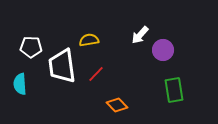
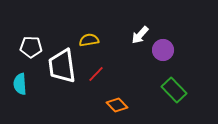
green rectangle: rotated 35 degrees counterclockwise
